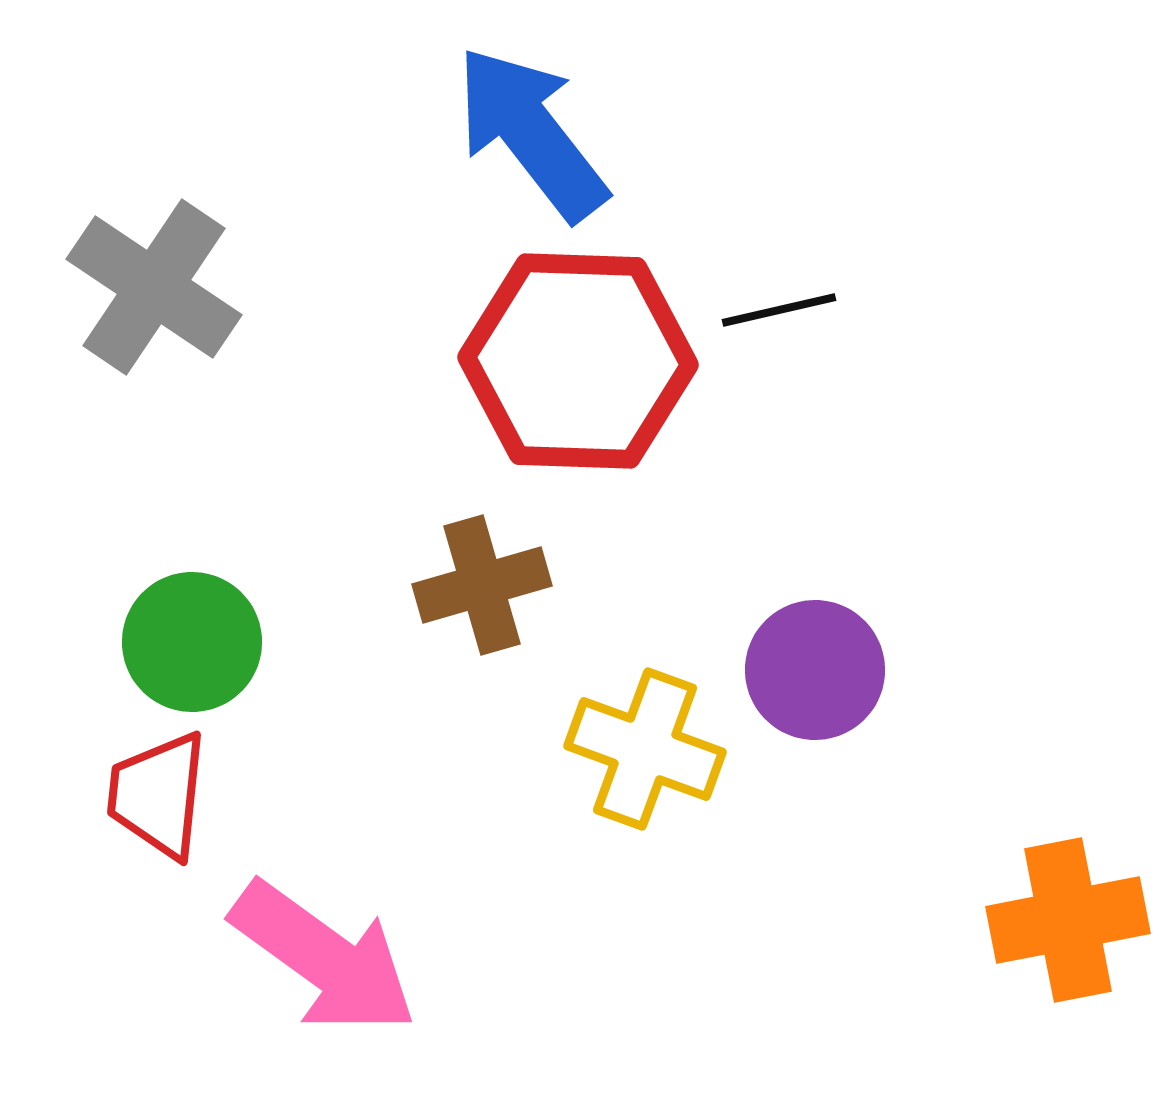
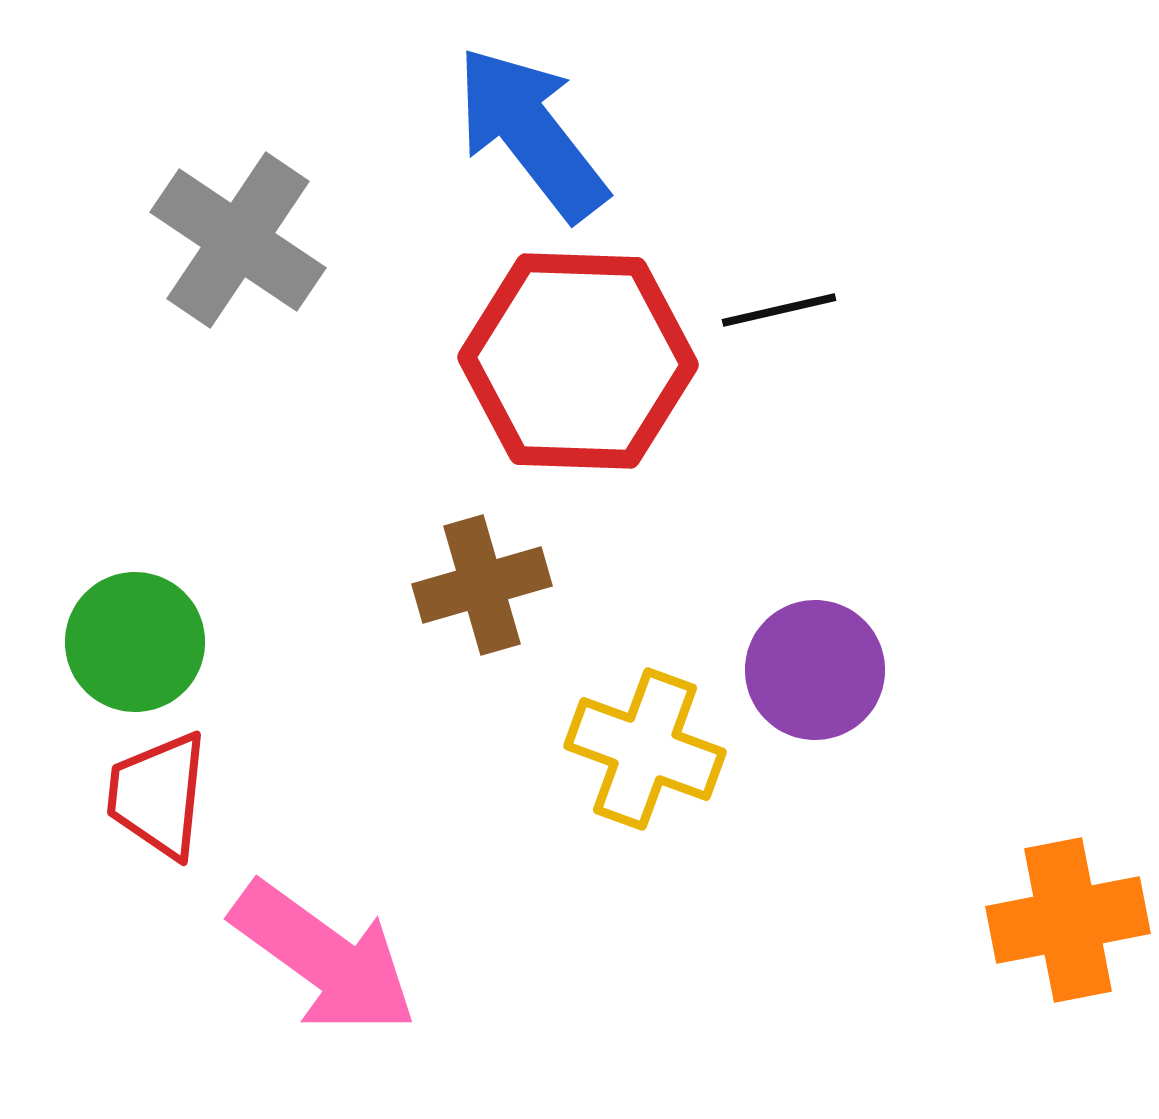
gray cross: moved 84 px right, 47 px up
green circle: moved 57 px left
